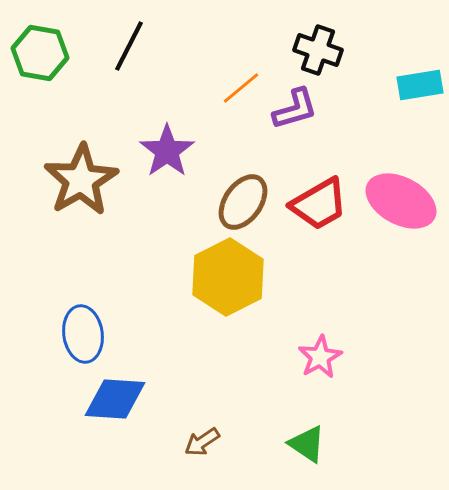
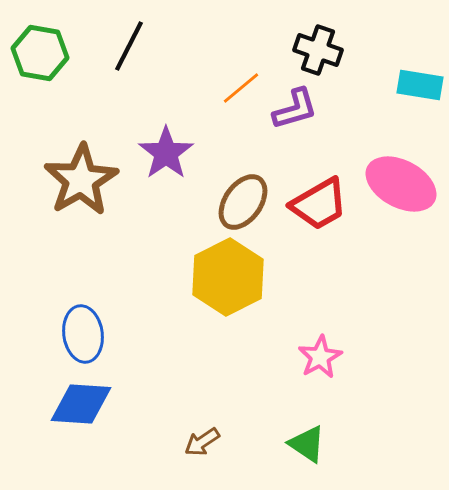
cyan rectangle: rotated 18 degrees clockwise
purple star: moved 1 px left, 2 px down
pink ellipse: moved 17 px up
blue diamond: moved 34 px left, 5 px down
